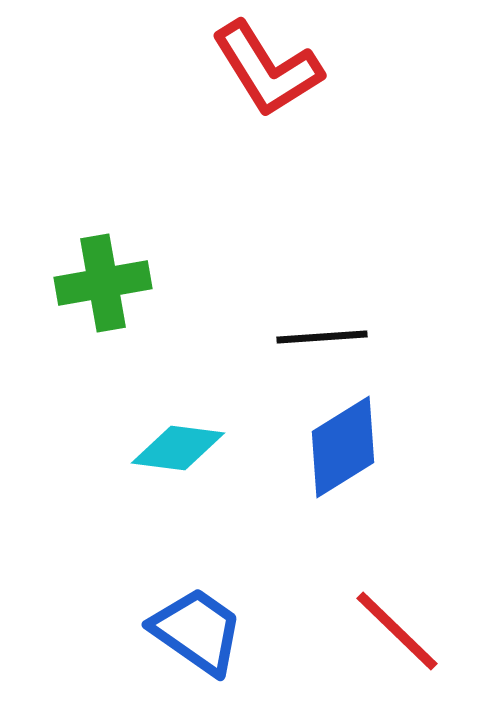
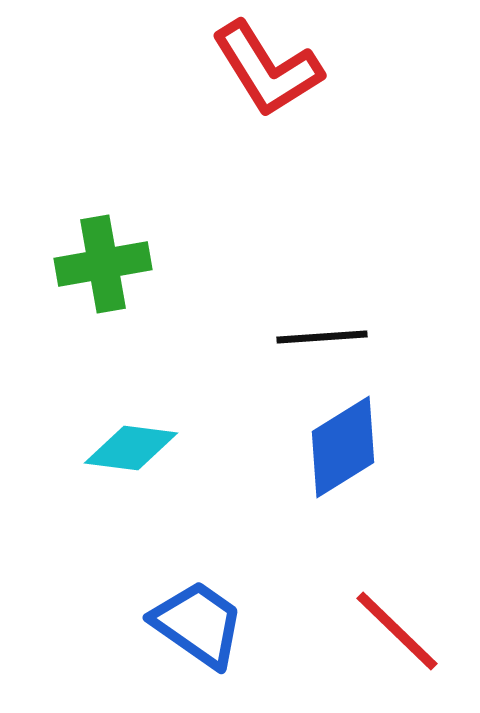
green cross: moved 19 px up
cyan diamond: moved 47 px left
blue trapezoid: moved 1 px right, 7 px up
